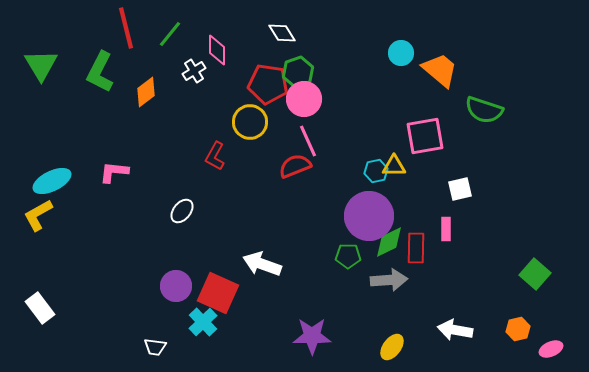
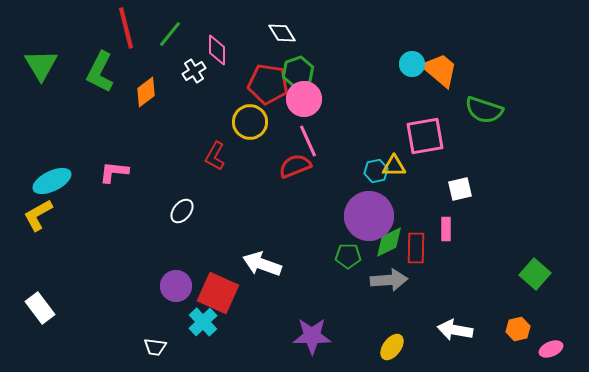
cyan circle at (401, 53): moved 11 px right, 11 px down
